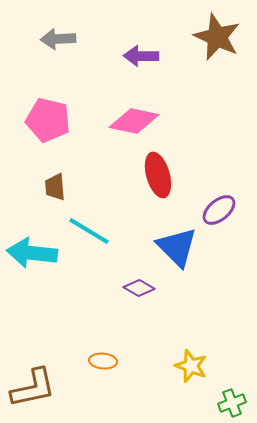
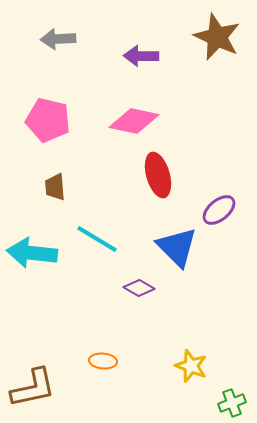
cyan line: moved 8 px right, 8 px down
